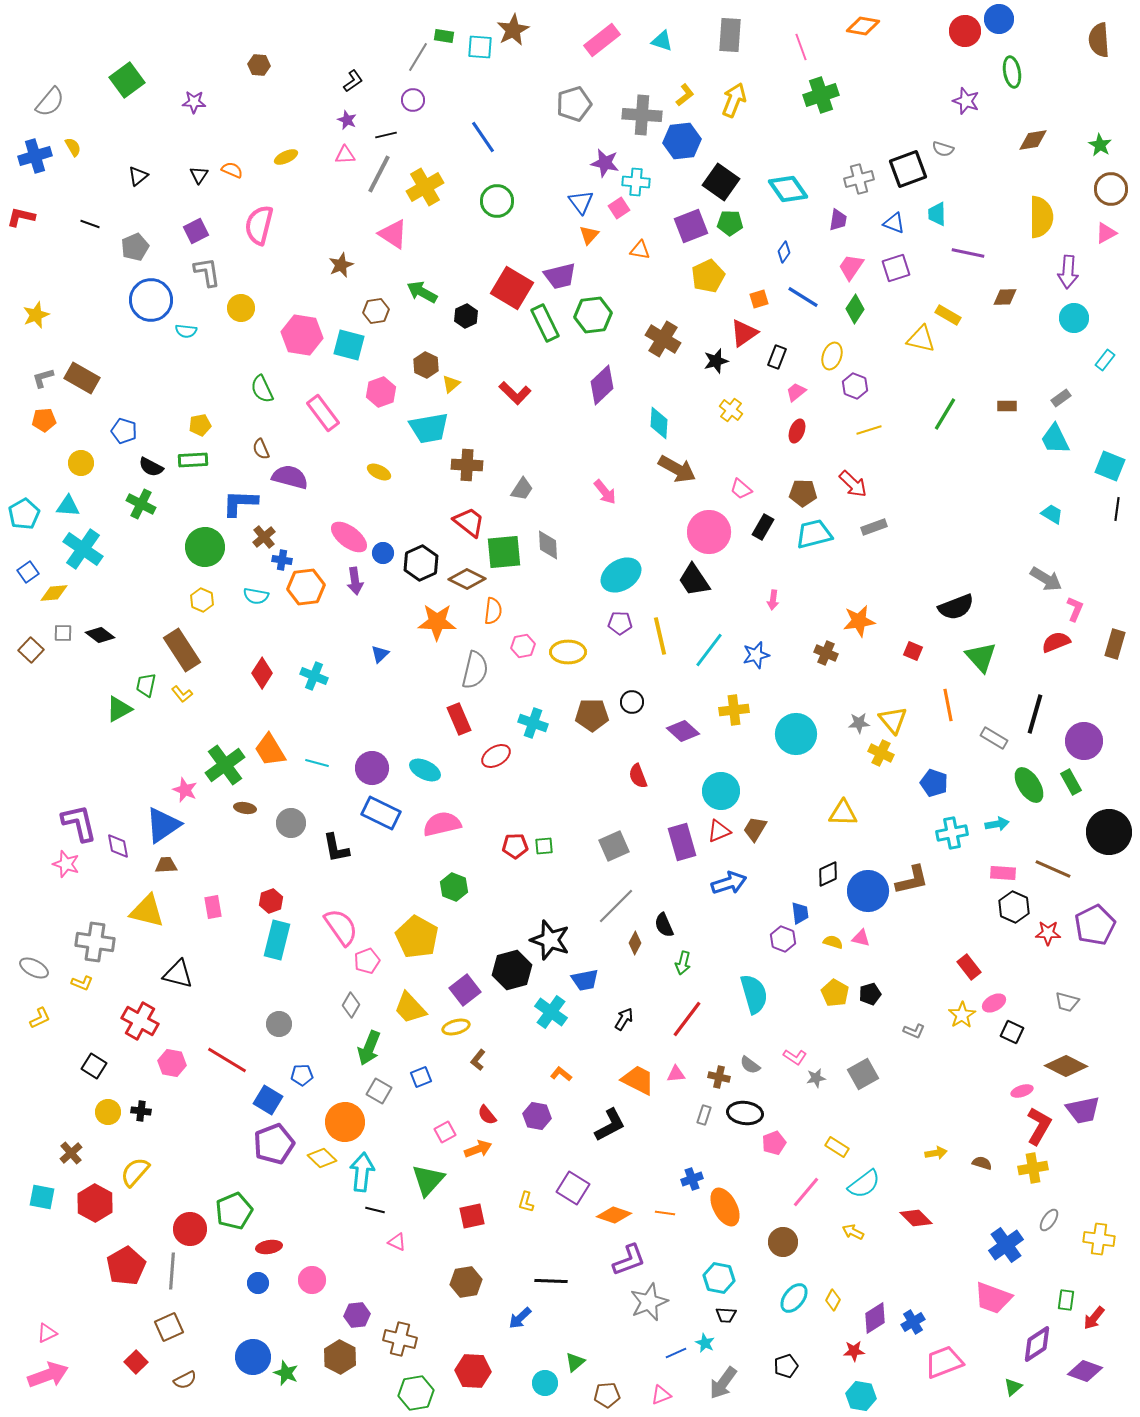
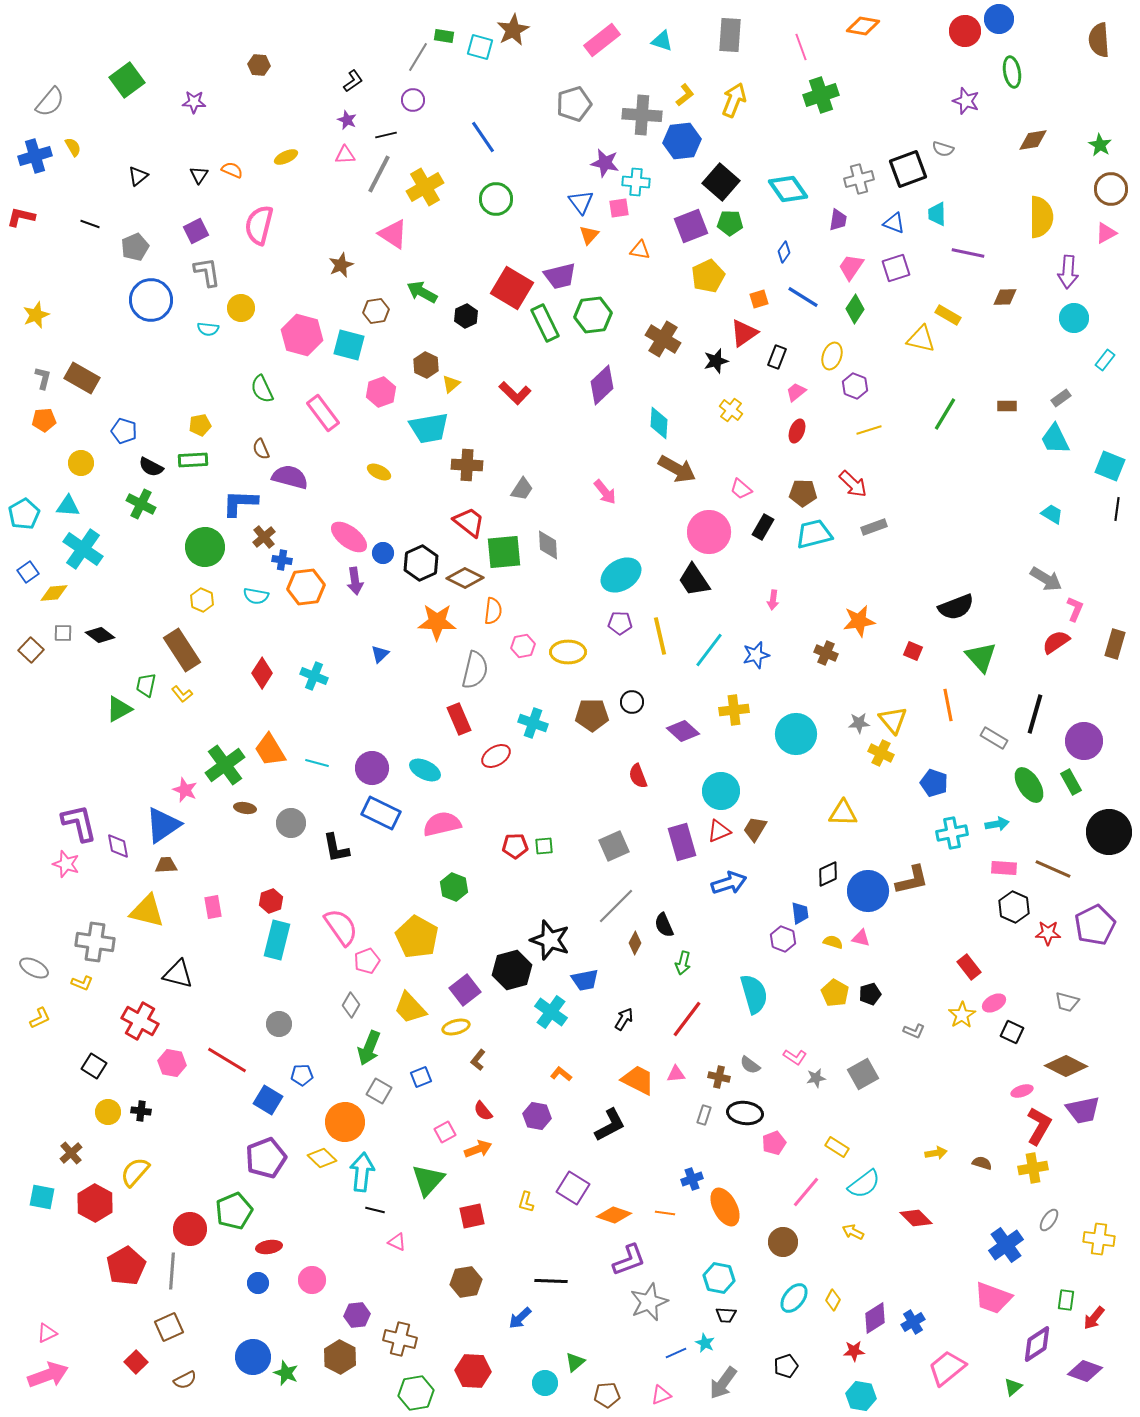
cyan square at (480, 47): rotated 12 degrees clockwise
black square at (721, 182): rotated 6 degrees clockwise
green circle at (497, 201): moved 1 px left, 2 px up
pink square at (619, 208): rotated 25 degrees clockwise
cyan semicircle at (186, 331): moved 22 px right, 2 px up
pink hexagon at (302, 335): rotated 6 degrees clockwise
gray L-shape at (43, 378): rotated 120 degrees clockwise
brown diamond at (467, 579): moved 2 px left, 1 px up
red semicircle at (1056, 642): rotated 12 degrees counterclockwise
pink rectangle at (1003, 873): moved 1 px right, 5 px up
red semicircle at (487, 1115): moved 4 px left, 4 px up
purple pentagon at (274, 1144): moved 8 px left, 14 px down
pink trapezoid at (944, 1362): moved 3 px right, 6 px down; rotated 18 degrees counterclockwise
